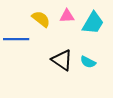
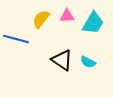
yellow semicircle: rotated 90 degrees counterclockwise
blue line: rotated 15 degrees clockwise
